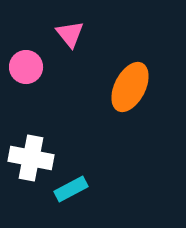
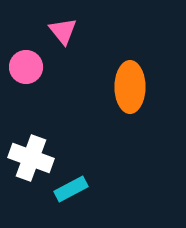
pink triangle: moved 7 px left, 3 px up
orange ellipse: rotated 27 degrees counterclockwise
white cross: rotated 9 degrees clockwise
